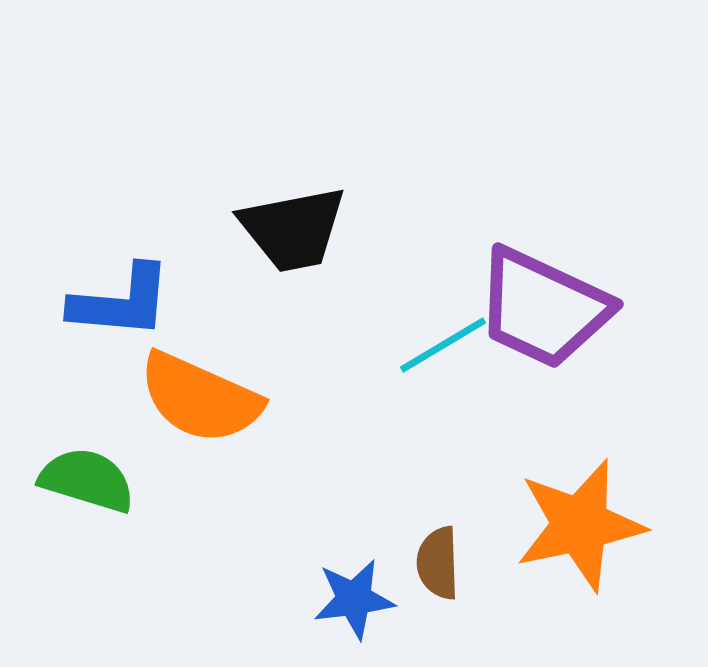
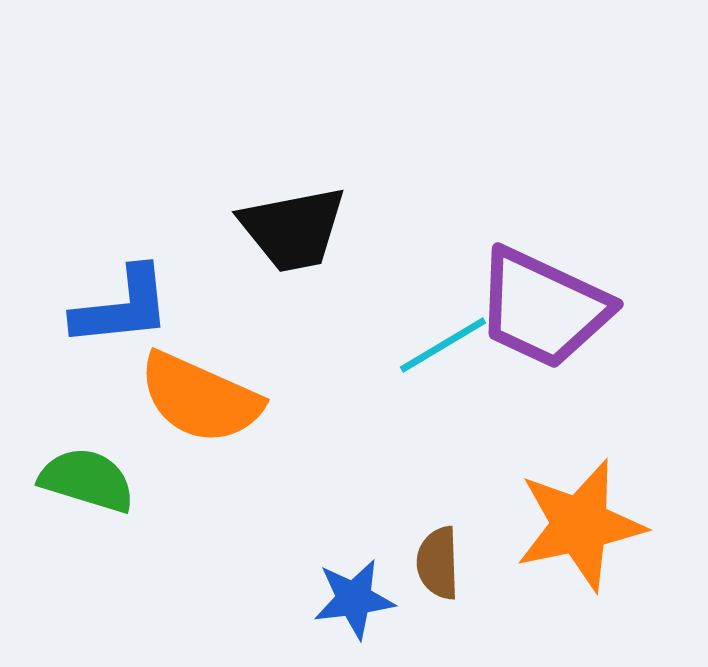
blue L-shape: moved 1 px right, 5 px down; rotated 11 degrees counterclockwise
